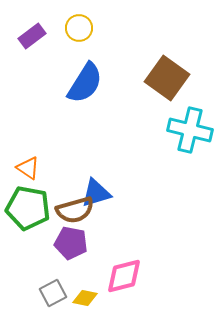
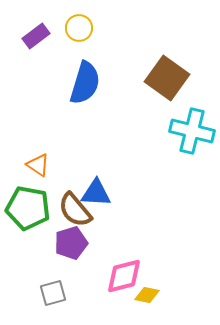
purple rectangle: moved 4 px right
blue semicircle: rotated 15 degrees counterclockwise
cyan cross: moved 2 px right, 1 px down
orange triangle: moved 10 px right, 3 px up
blue triangle: rotated 20 degrees clockwise
brown semicircle: rotated 66 degrees clockwise
purple pentagon: rotated 28 degrees counterclockwise
gray square: rotated 12 degrees clockwise
yellow diamond: moved 62 px right, 3 px up
